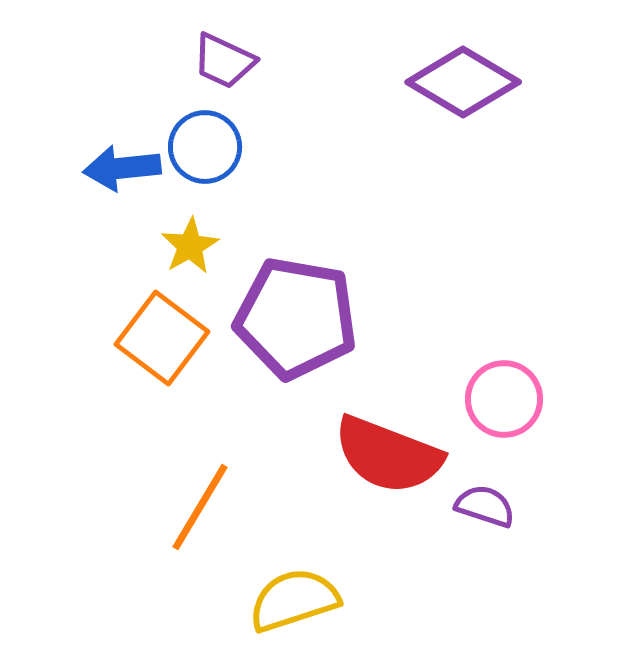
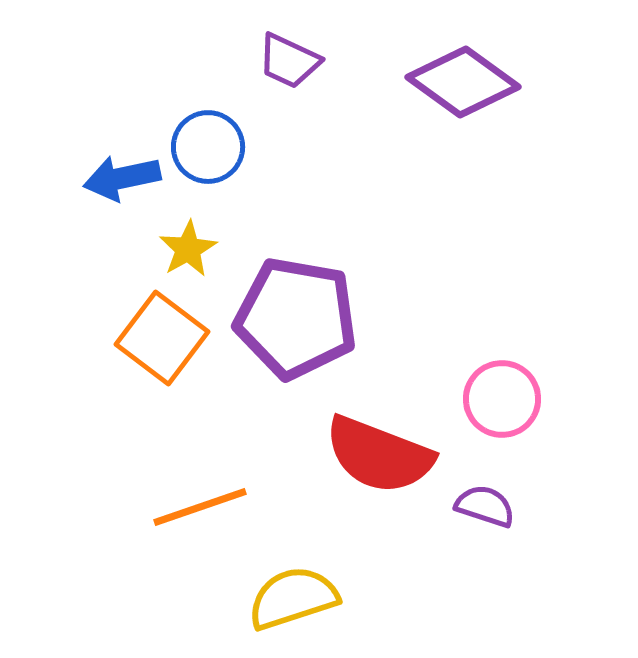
purple trapezoid: moved 65 px right
purple diamond: rotated 5 degrees clockwise
blue circle: moved 3 px right
blue arrow: moved 10 px down; rotated 6 degrees counterclockwise
yellow star: moved 2 px left, 3 px down
pink circle: moved 2 px left
red semicircle: moved 9 px left
orange line: rotated 40 degrees clockwise
yellow semicircle: moved 1 px left, 2 px up
